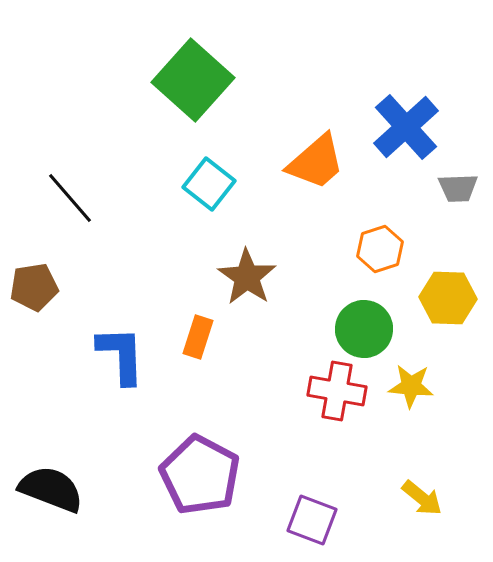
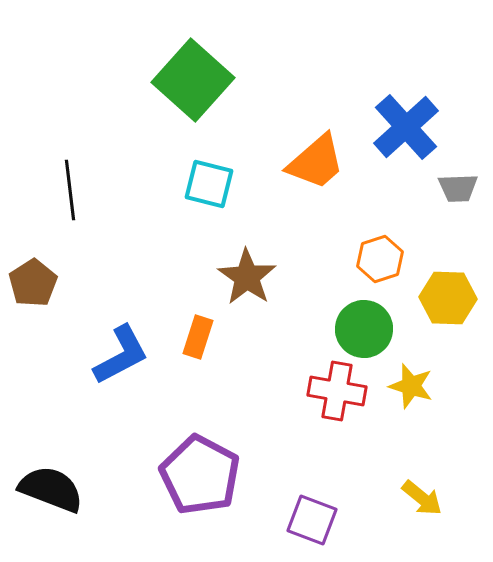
cyan square: rotated 24 degrees counterclockwise
black line: moved 8 px up; rotated 34 degrees clockwise
orange hexagon: moved 10 px down
brown pentagon: moved 1 px left, 4 px up; rotated 24 degrees counterclockwise
blue L-shape: rotated 64 degrees clockwise
yellow star: rotated 12 degrees clockwise
